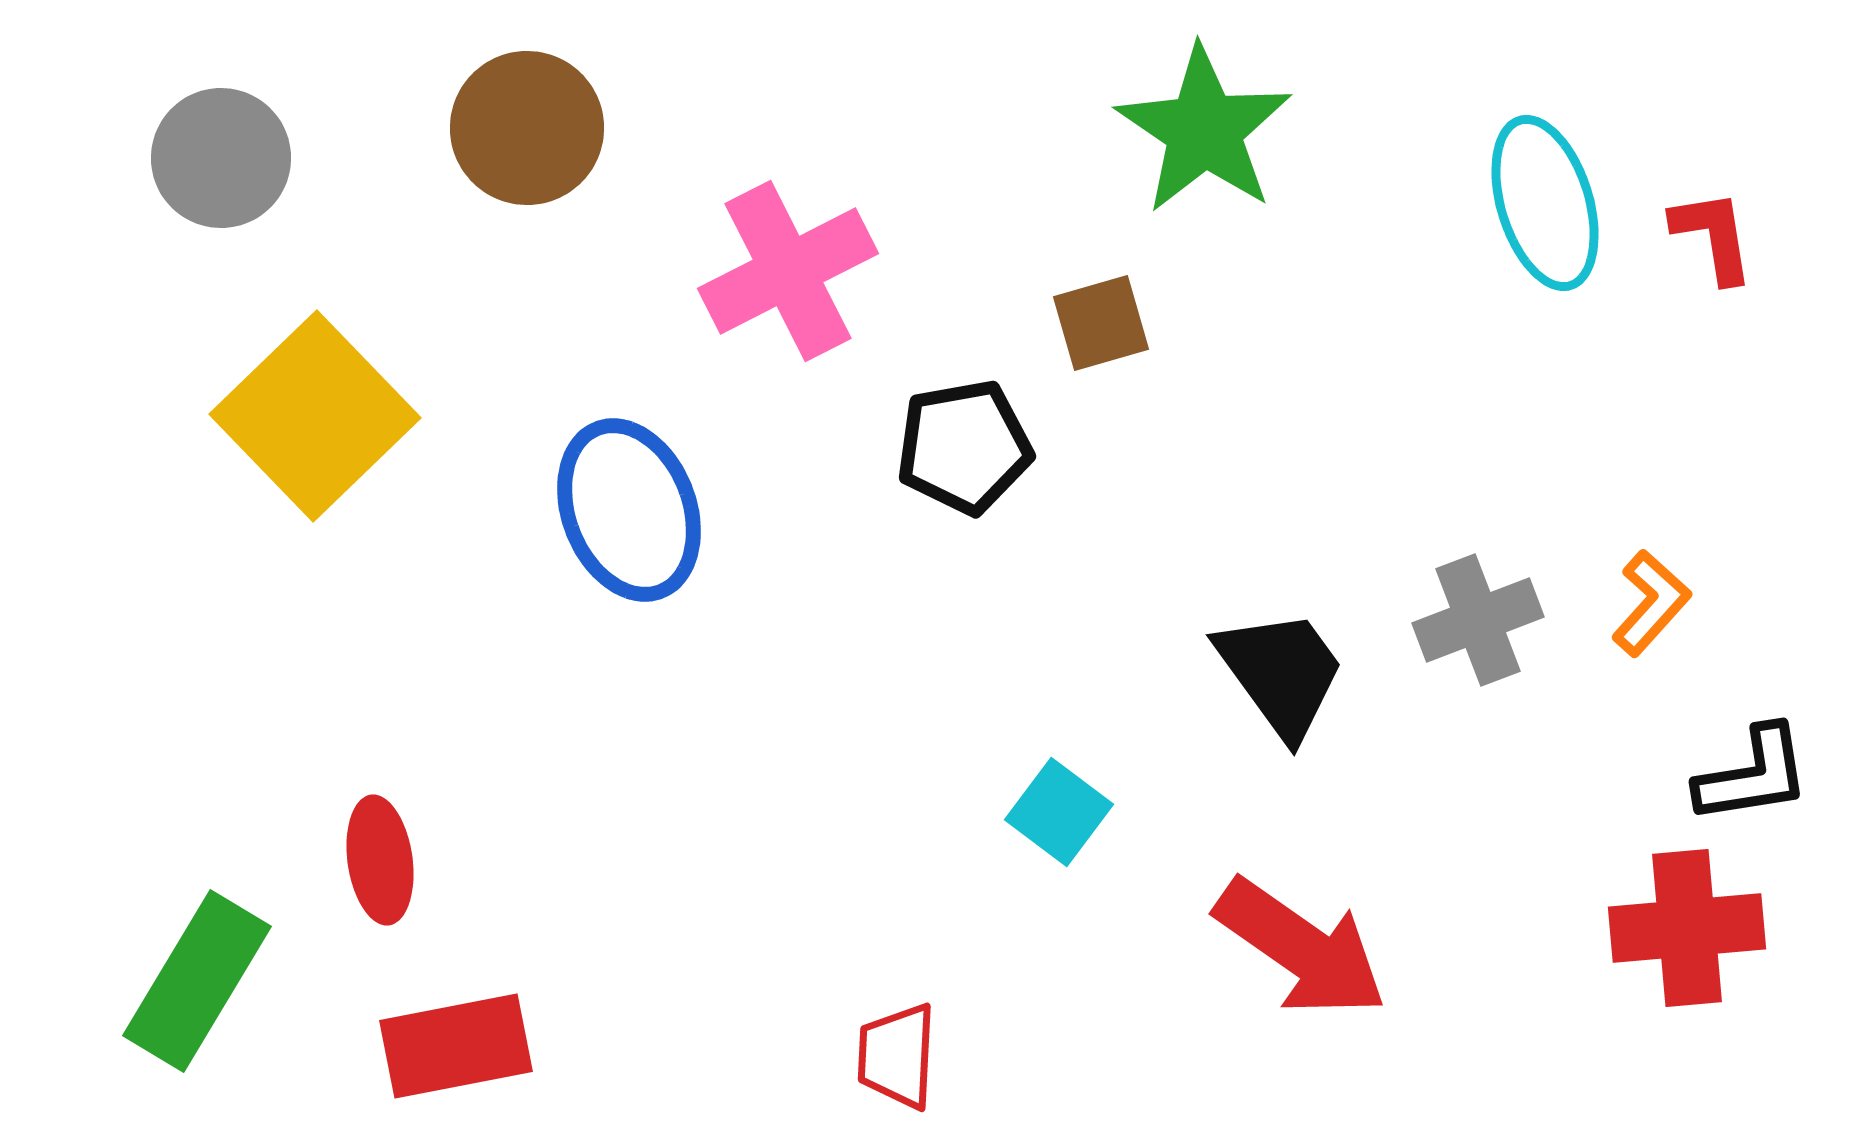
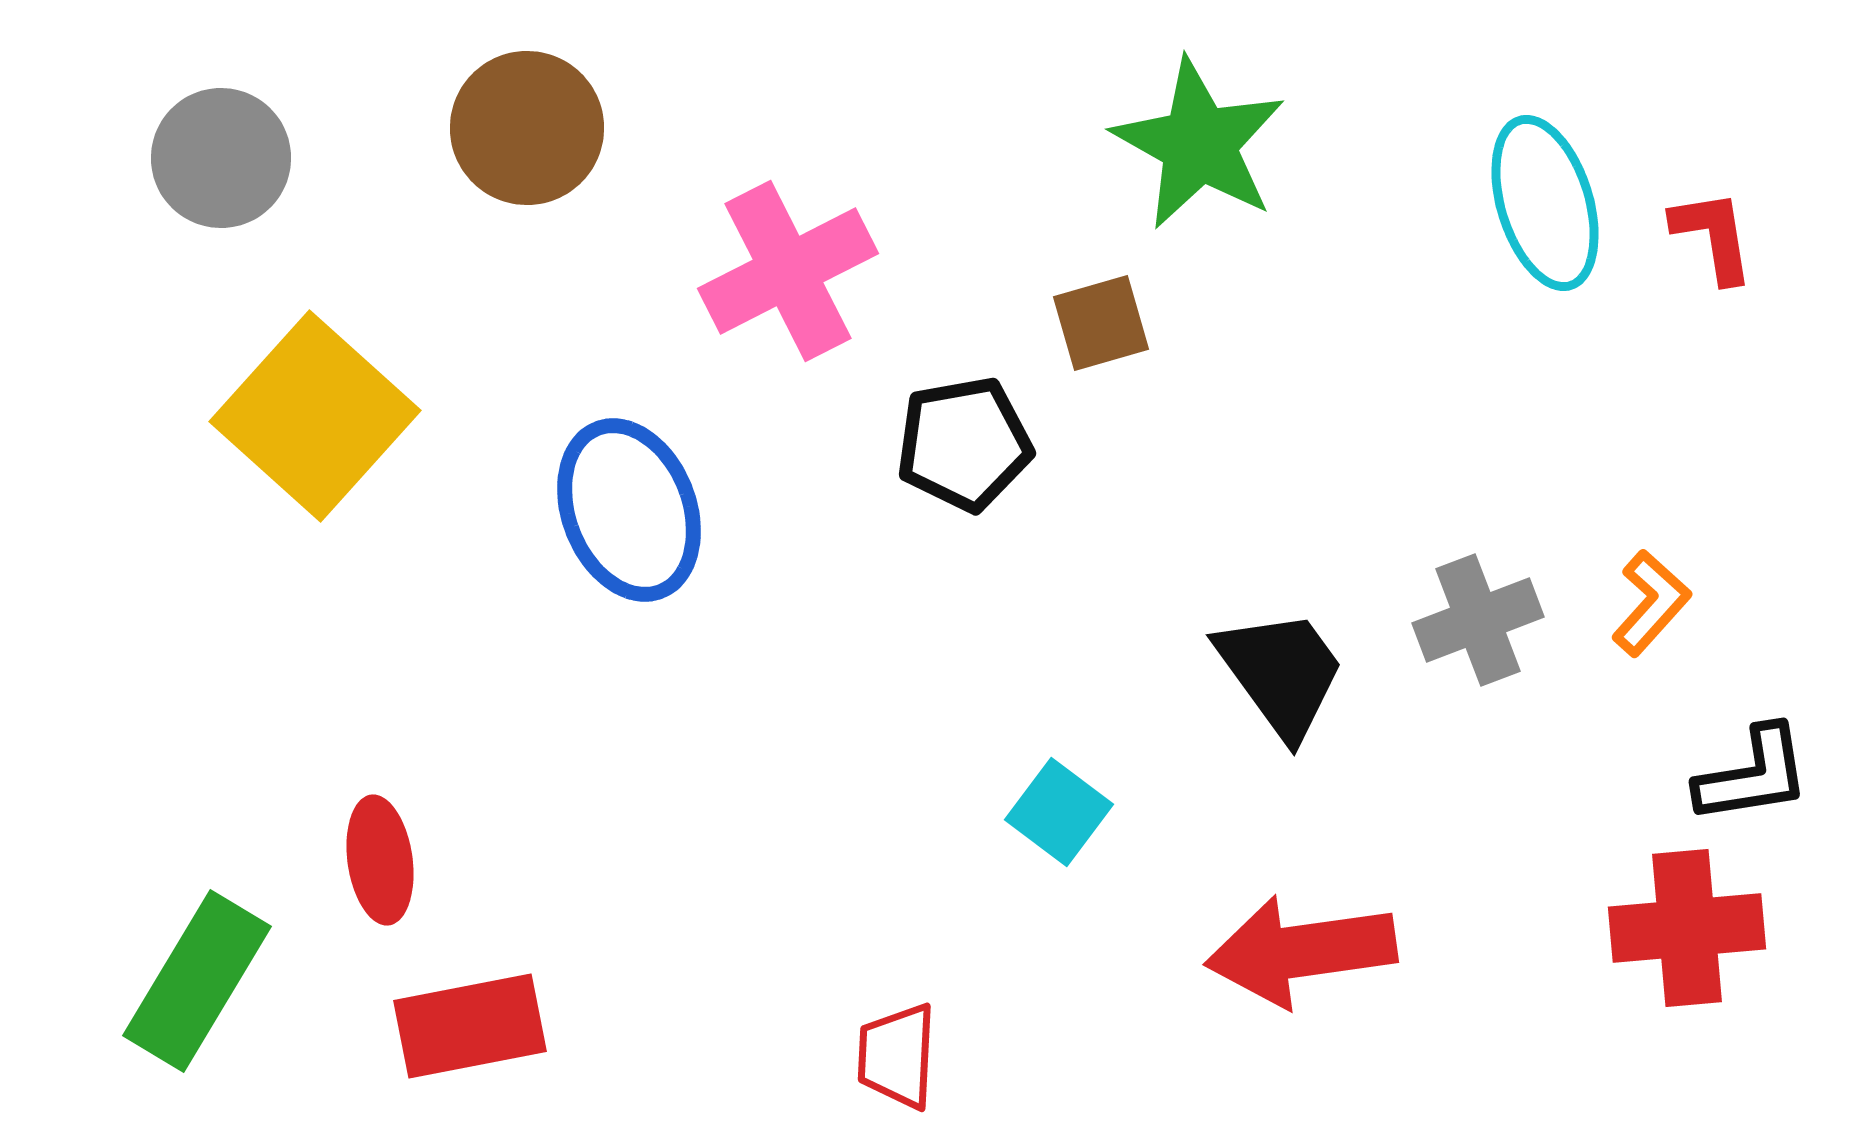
green star: moved 5 px left, 14 px down; rotated 5 degrees counterclockwise
yellow square: rotated 4 degrees counterclockwise
black pentagon: moved 3 px up
red arrow: moved 3 px down; rotated 137 degrees clockwise
red rectangle: moved 14 px right, 20 px up
